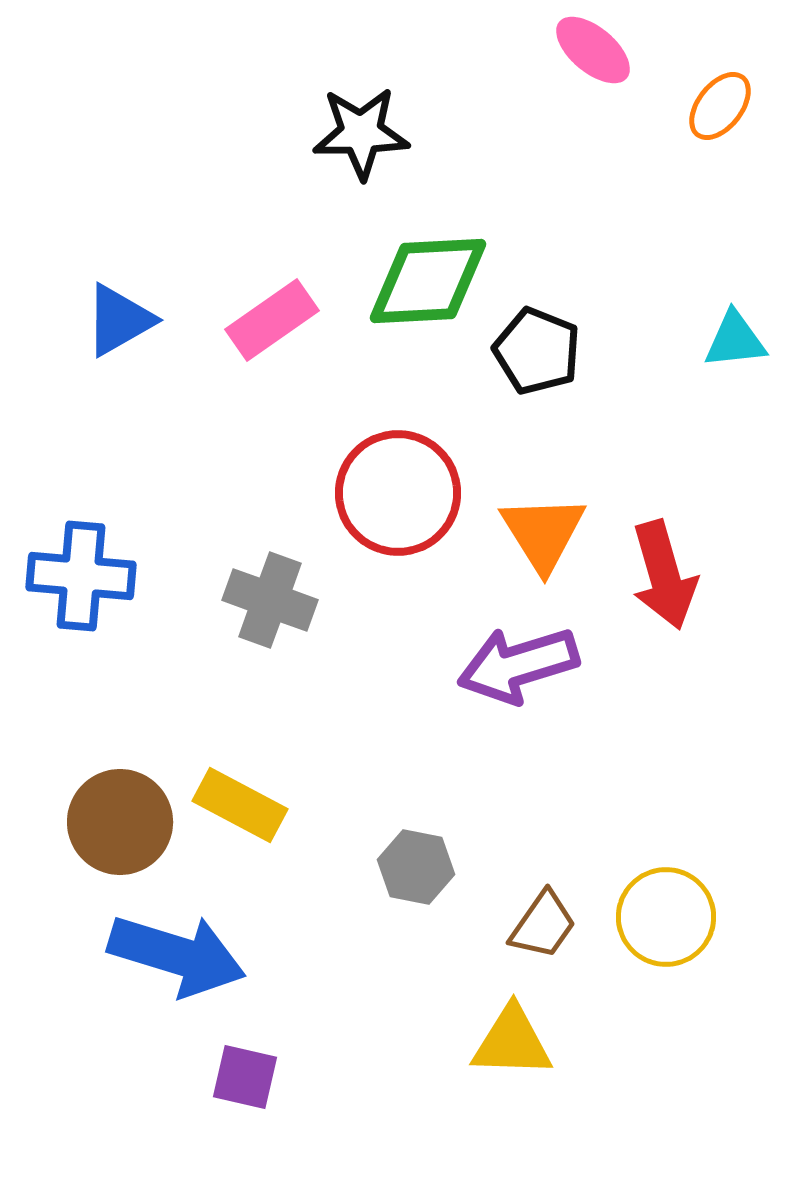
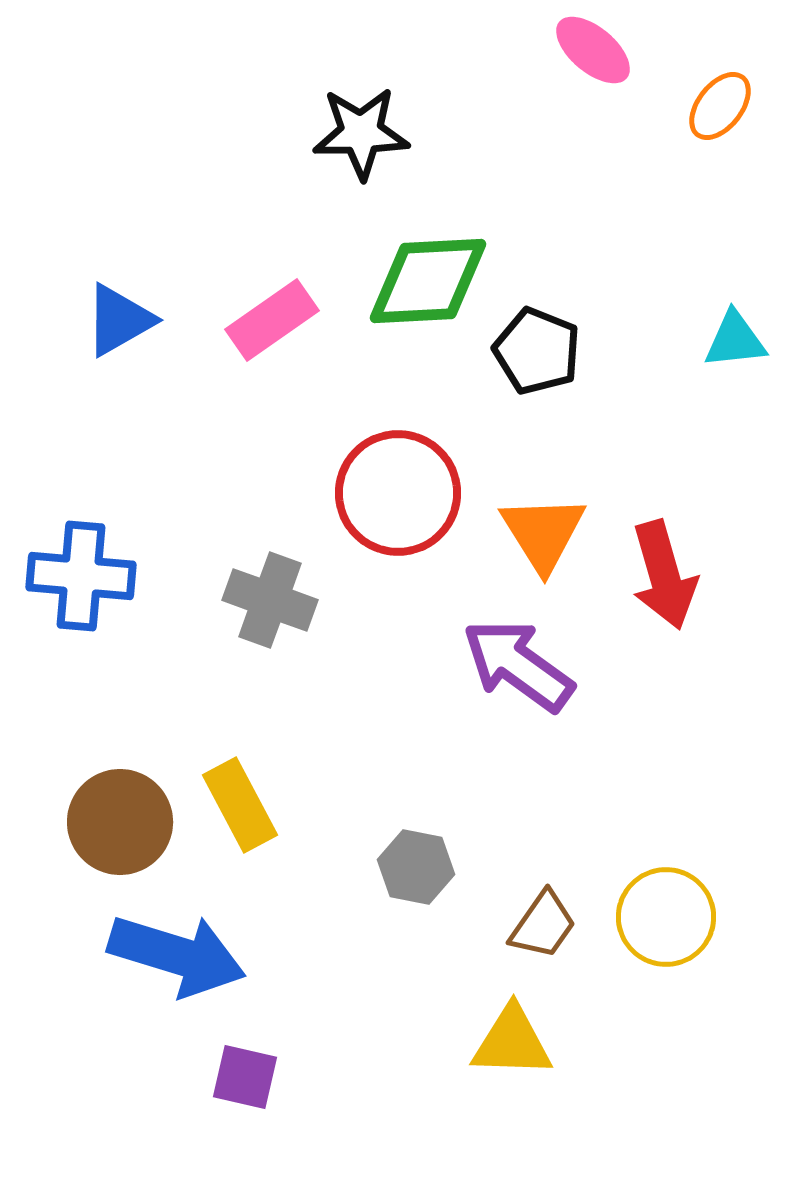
purple arrow: rotated 53 degrees clockwise
yellow rectangle: rotated 34 degrees clockwise
